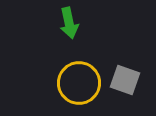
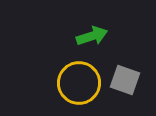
green arrow: moved 23 px right, 13 px down; rotated 96 degrees counterclockwise
